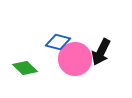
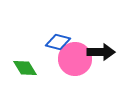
black arrow: rotated 116 degrees counterclockwise
green diamond: rotated 15 degrees clockwise
